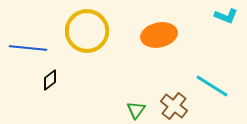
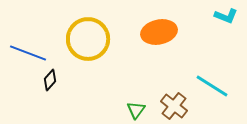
yellow circle: moved 1 px right, 8 px down
orange ellipse: moved 3 px up
blue line: moved 5 px down; rotated 15 degrees clockwise
black diamond: rotated 10 degrees counterclockwise
